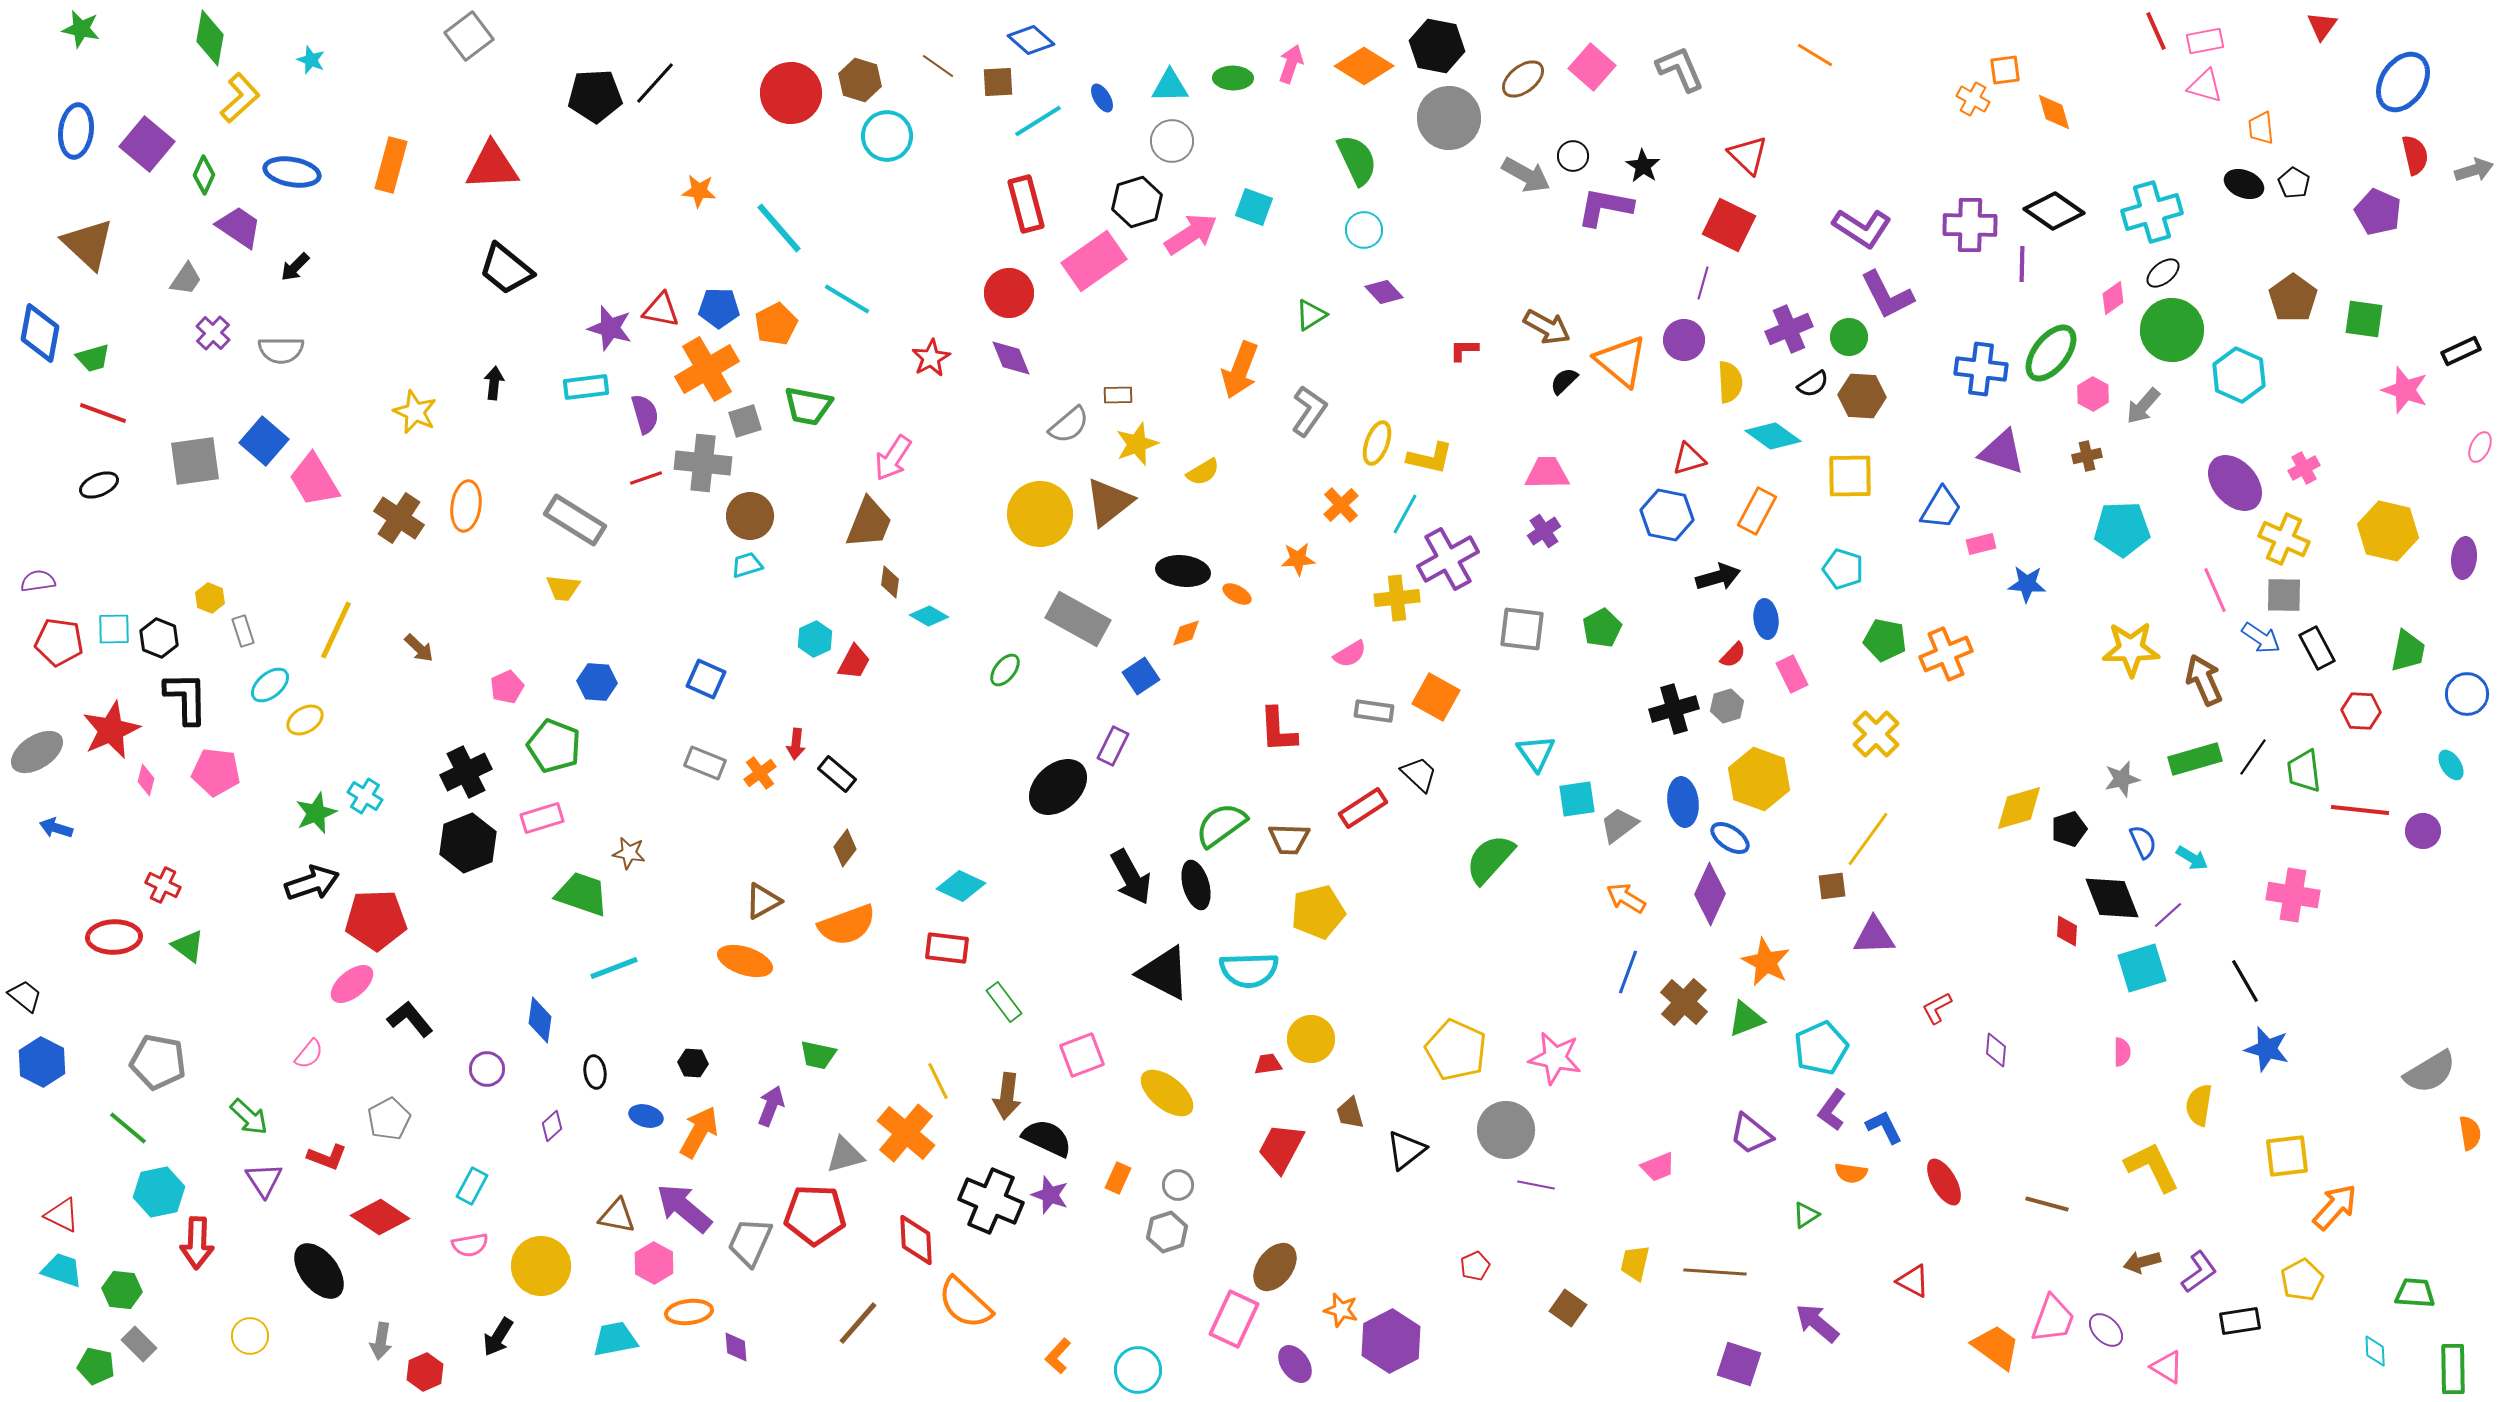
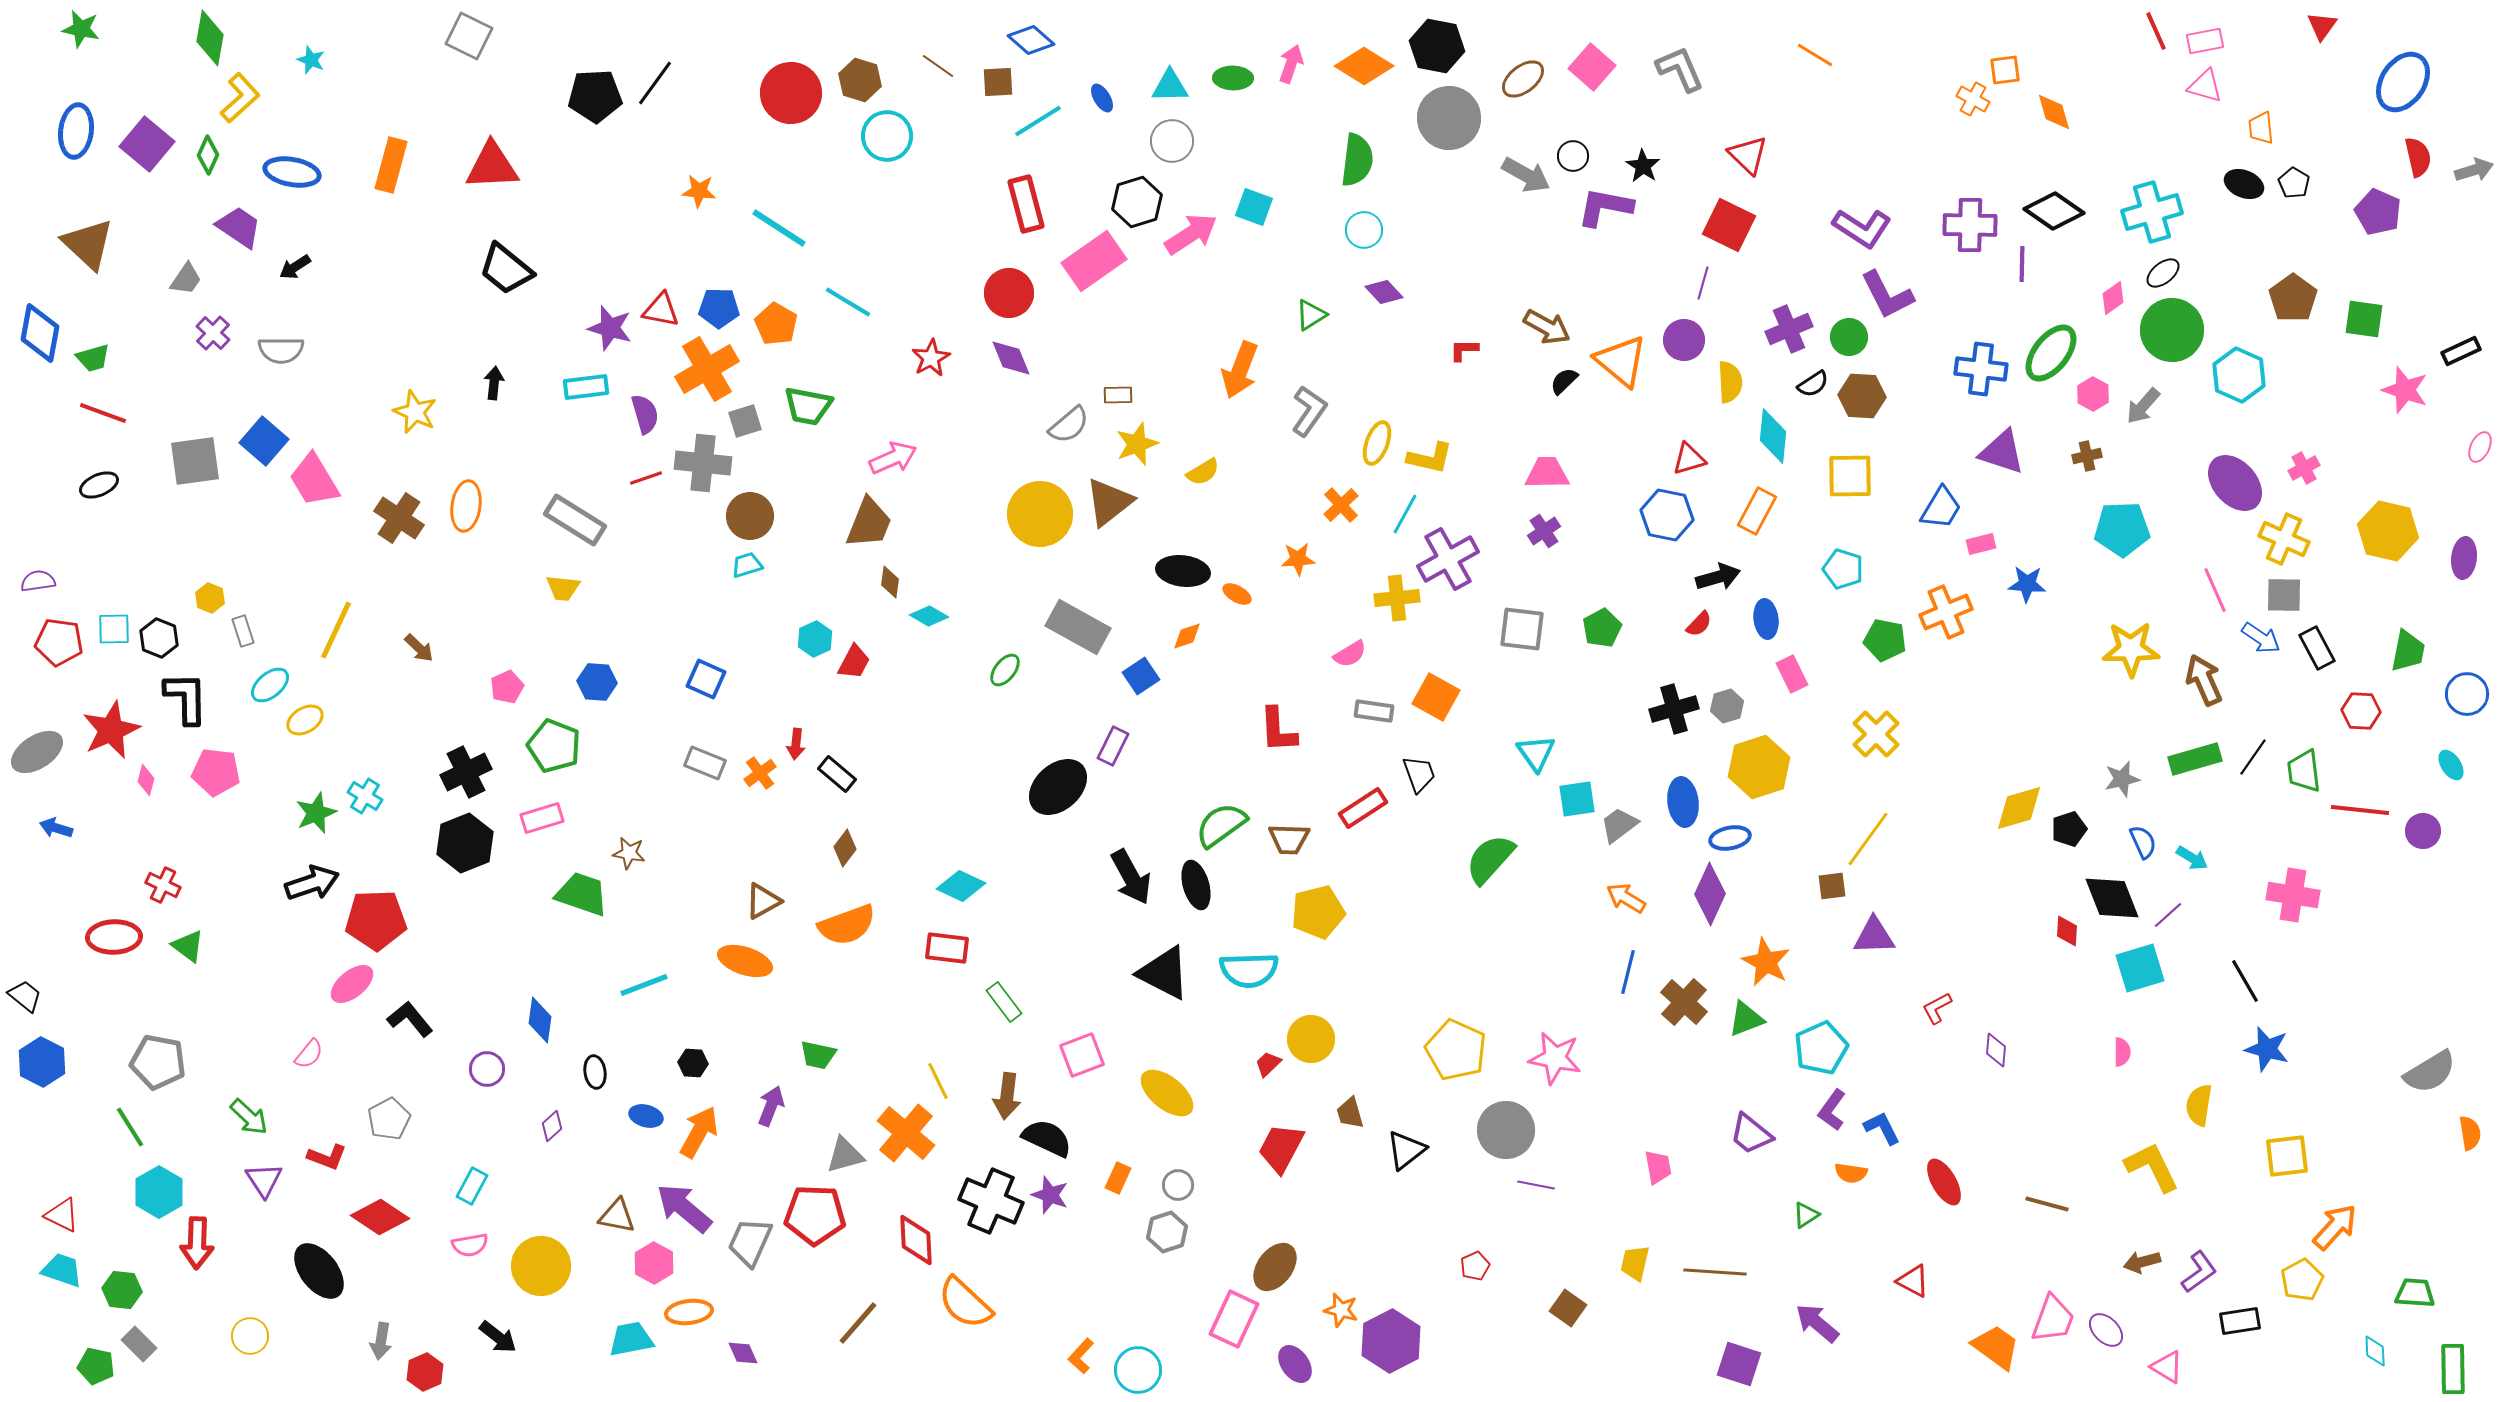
gray square at (469, 36): rotated 27 degrees counterclockwise
black line at (655, 83): rotated 6 degrees counterclockwise
red semicircle at (2415, 155): moved 3 px right, 2 px down
green semicircle at (1357, 160): rotated 32 degrees clockwise
green diamond at (204, 175): moved 4 px right, 20 px up
cyan line at (779, 228): rotated 16 degrees counterclockwise
black arrow at (295, 267): rotated 12 degrees clockwise
cyan line at (847, 299): moved 1 px right, 3 px down
orange pentagon at (776, 324): rotated 15 degrees counterclockwise
cyan diamond at (1773, 436): rotated 60 degrees clockwise
pink arrow at (893, 458): rotated 147 degrees counterclockwise
gray rectangle at (1078, 619): moved 8 px down
orange diamond at (1186, 633): moved 1 px right, 3 px down
orange cross at (1946, 654): moved 42 px up
red semicircle at (1733, 655): moved 34 px left, 31 px up
black trapezoid at (1419, 774): rotated 27 degrees clockwise
yellow hexagon at (1759, 779): moved 12 px up; rotated 22 degrees clockwise
blue ellipse at (1730, 838): rotated 45 degrees counterclockwise
black hexagon at (468, 843): moved 3 px left
cyan line at (614, 968): moved 30 px right, 17 px down
cyan square at (2142, 968): moved 2 px left
blue line at (1628, 972): rotated 6 degrees counterclockwise
red trapezoid at (1268, 1064): rotated 36 degrees counterclockwise
blue L-shape at (1884, 1127): moved 2 px left, 1 px down
green line at (128, 1128): moved 2 px right, 1 px up; rotated 18 degrees clockwise
pink trapezoid at (1658, 1167): rotated 78 degrees counterclockwise
cyan hexagon at (159, 1192): rotated 18 degrees counterclockwise
orange arrow at (2335, 1207): moved 20 px down
black arrow at (498, 1337): rotated 84 degrees counterclockwise
cyan trapezoid at (615, 1339): moved 16 px right
purple diamond at (736, 1347): moved 7 px right, 6 px down; rotated 20 degrees counterclockwise
orange L-shape at (1058, 1356): moved 23 px right
